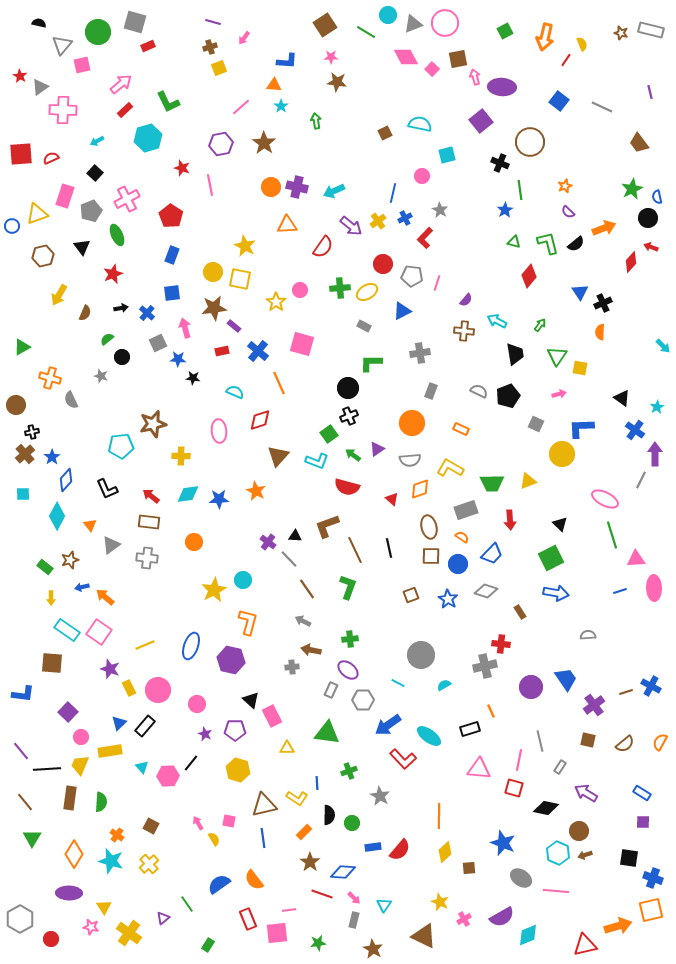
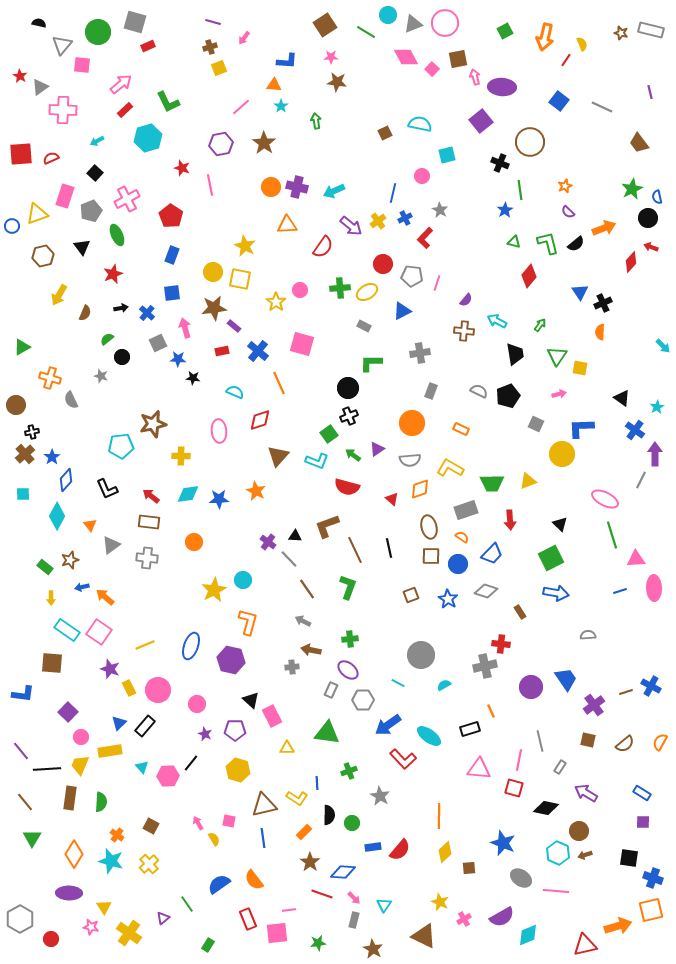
pink square at (82, 65): rotated 18 degrees clockwise
